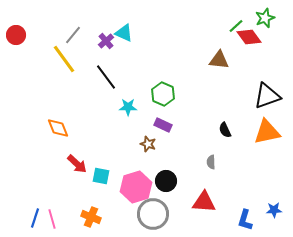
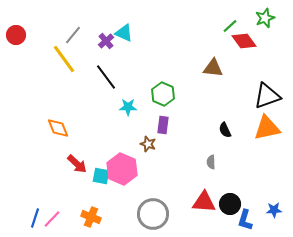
green line: moved 6 px left
red diamond: moved 5 px left, 4 px down
brown triangle: moved 6 px left, 8 px down
purple rectangle: rotated 72 degrees clockwise
orange triangle: moved 4 px up
black circle: moved 64 px right, 23 px down
pink hexagon: moved 14 px left, 18 px up; rotated 20 degrees counterclockwise
pink line: rotated 60 degrees clockwise
